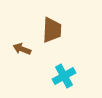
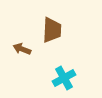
cyan cross: moved 2 px down
